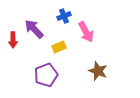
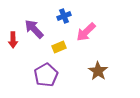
pink arrow: rotated 75 degrees clockwise
brown star: rotated 12 degrees clockwise
purple pentagon: rotated 10 degrees counterclockwise
